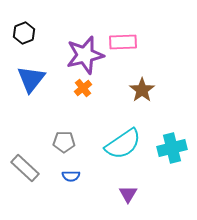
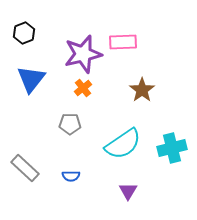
purple star: moved 2 px left, 1 px up
gray pentagon: moved 6 px right, 18 px up
purple triangle: moved 3 px up
